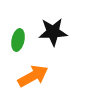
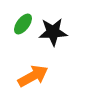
green ellipse: moved 5 px right, 16 px up; rotated 25 degrees clockwise
